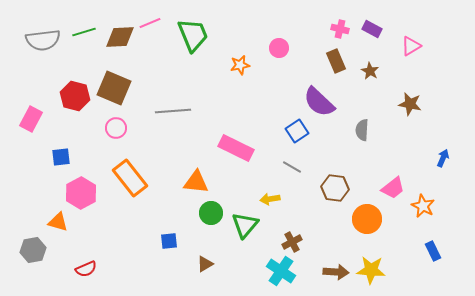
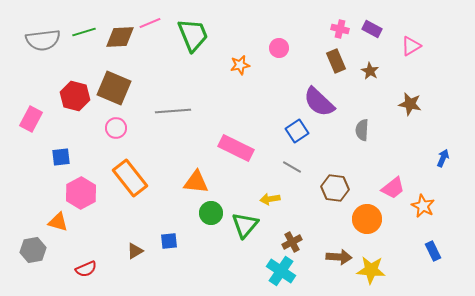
brown triangle at (205, 264): moved 70 px left, 13 px up
brown arrow at (336, 272): moved 3 px right, 15 px up
